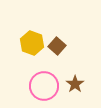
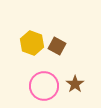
brown square: rotated 12 degrees counterclockwise
